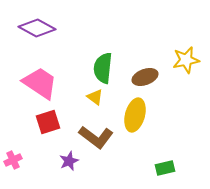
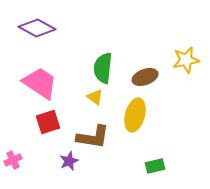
brown L-shape: moved 3 px left; rotated 28 degrees counterclockwise
green rectangle: moved 10 px left, 2 px up
